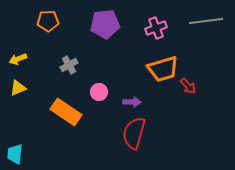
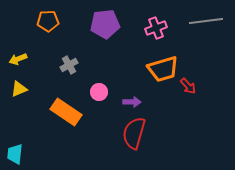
yellow triangle: moved 1 px right, 1 px down
